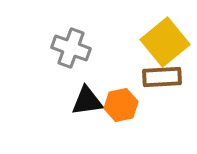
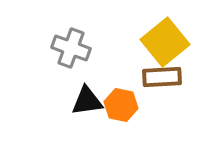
orange hexagon: rotated 24 degrees clockwise
